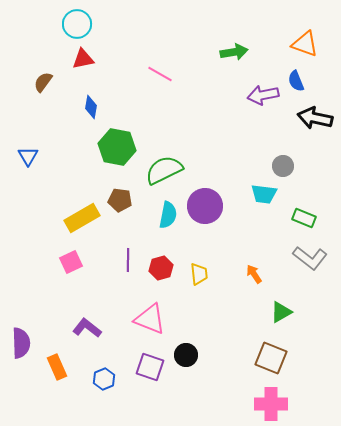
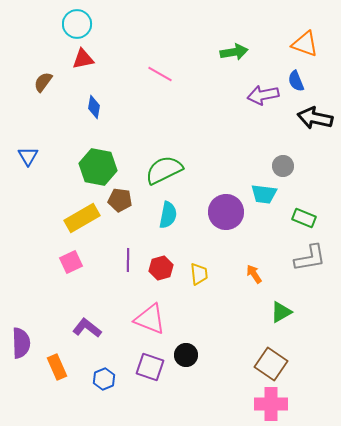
blue diamond: moved 3 px right
green hexagon: moved 19 px left, 20 px down
purple circle: moved 21 px right, 6 px down
gray L-shape: rotated 48 degrees counterclockwise
brown square: moved 6 px down; rotated 12 degrees clockwise
